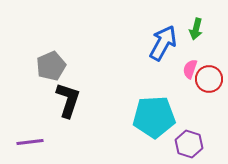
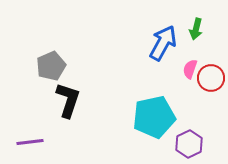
red circle: moved 2 px right, 1 px up
cyan pentagon: rotated 9 degrees counterclockwise
purple hexagon: rotated 16 degrees clockwise
